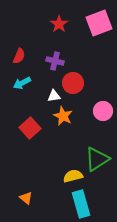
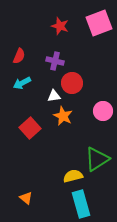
red star: moved 1 px right, 2 px down; rotated 18 degrees counterclockwise
red circle: moved 1 px left
